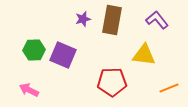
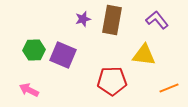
red pentagon: moved 1 px up
